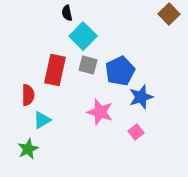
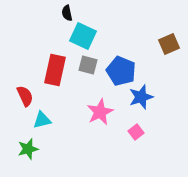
brown square: moved 30 px down; rotated 20 degrees clockwise
cyan square: rotated 20 degrees counterclockwise
blue pentagon: moved 1 px right; rotated 24 degrees counterclockwise
red semicircle: moved 3 px left, 1 px down; rotated 25 degrees counterclockwise
pink star: rotated 28 degrees clockwise
cyan triangle: rotated 18 degrees clockwise
green star: rotated 10 degrees clockwise
